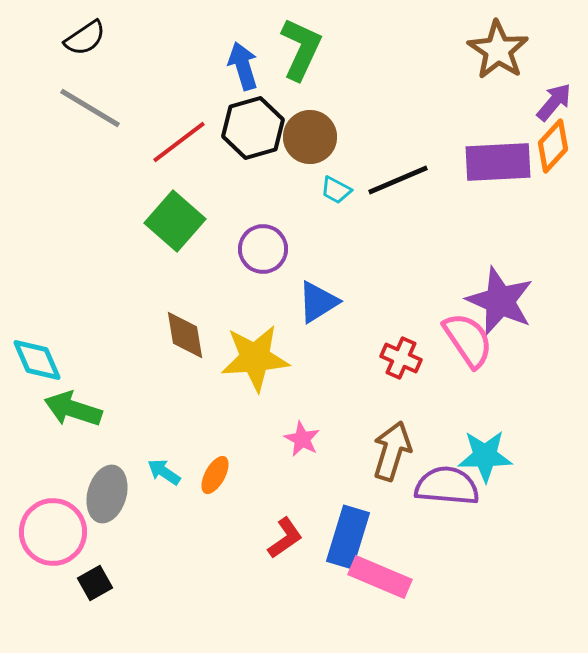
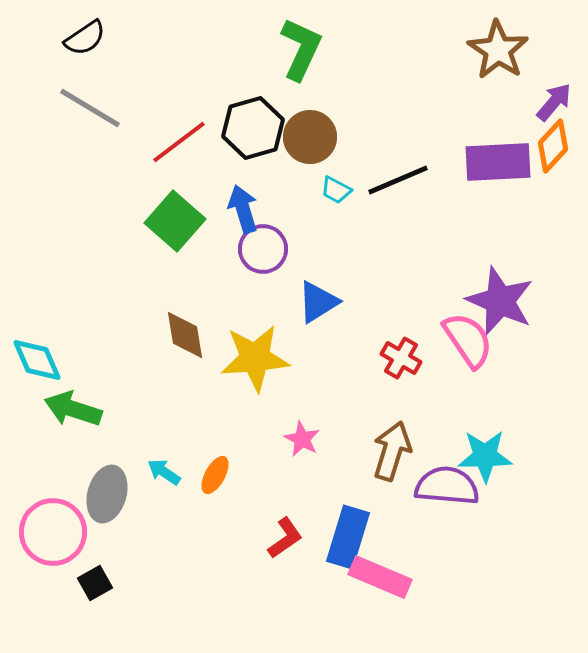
blue arrow: moved 143 px down
red cross: rotated 6 degrees clockwise
